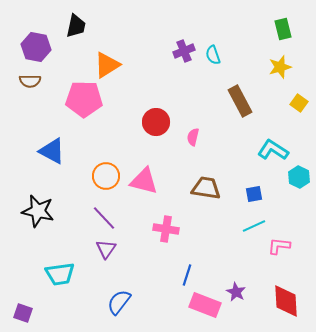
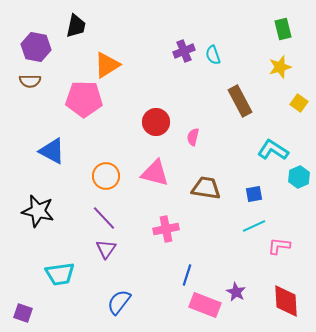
cyan hexagon: rotated 10 degrees clockwise
pink triangle: moved 11 px right, 8 px up
pink cross: rotated 20 degrees counterclockwise
